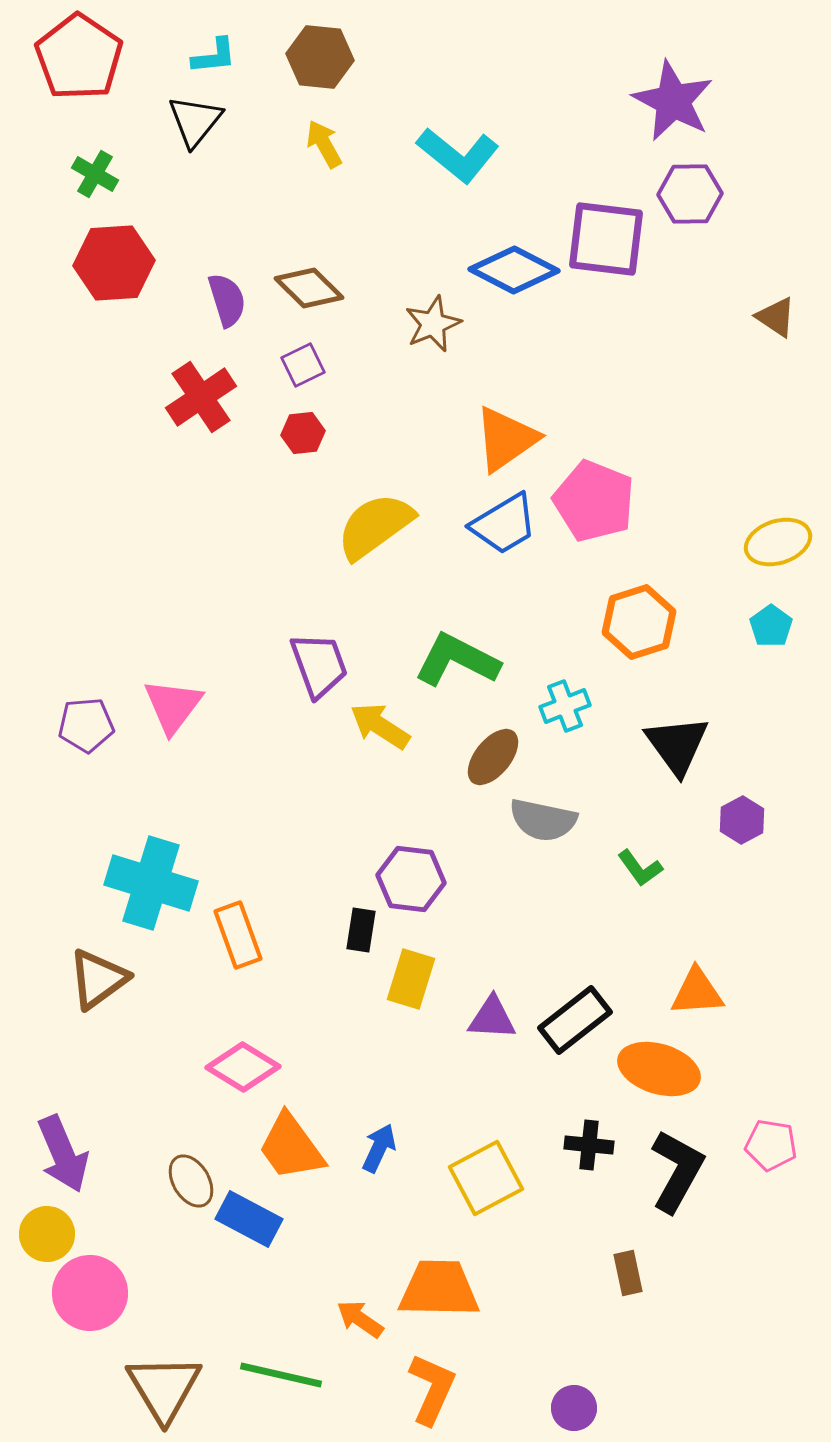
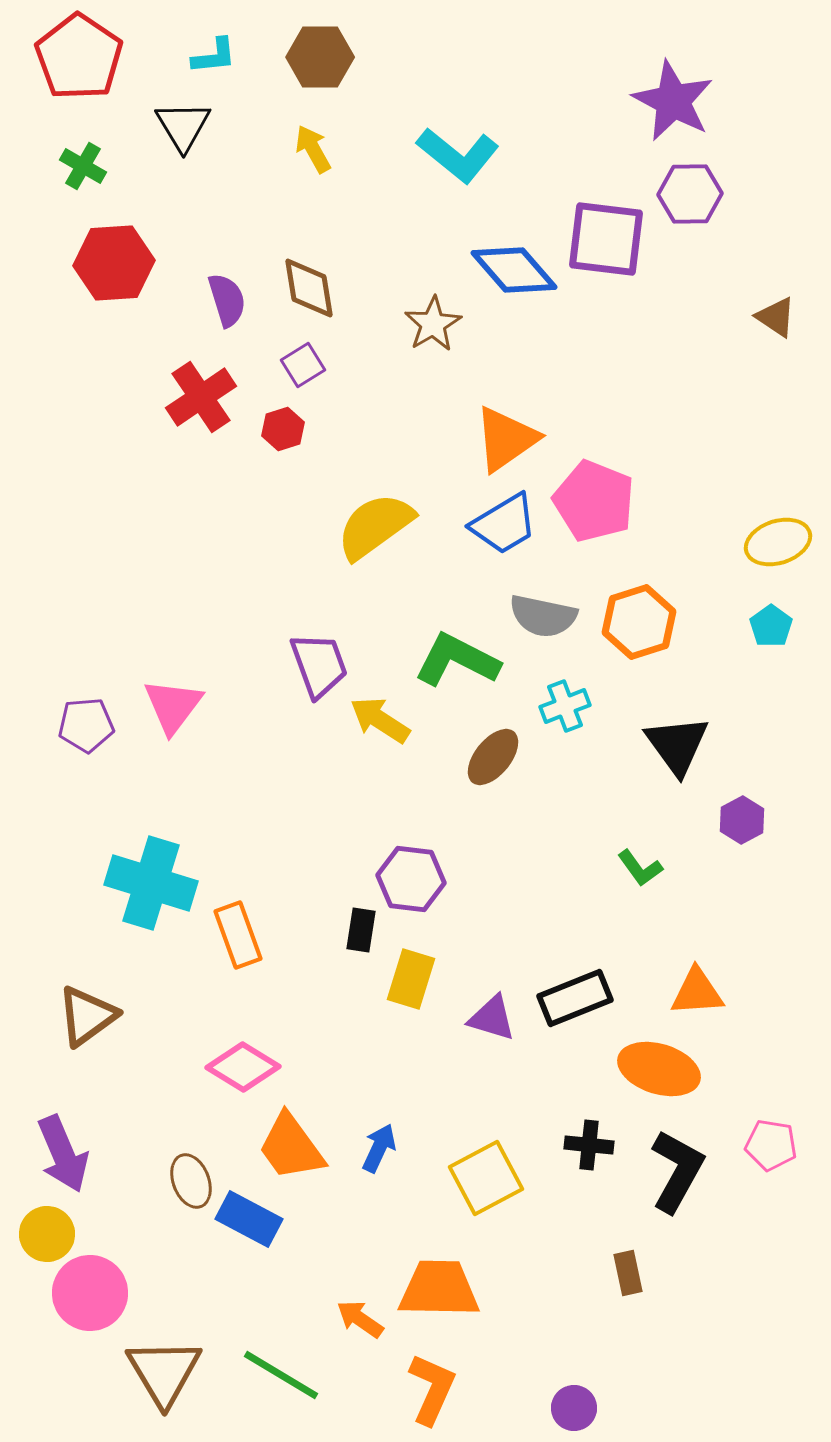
brown hexagon at (320, 57): rotated 6 degrees counterclockwise
black triangle at (195, 121): moved 12 px left, 5 px down; rotated 10 degrees counterclockwise
yellow arrow at (324, 144): moved 11 px left, 5 px down
green cross at (95, 174): moved 12 px left, 8 px up
blue diamond at (514, 270): rotated 22 degrees clockwise
brown diamond at (309, 288): rotated 36 degrees clockwise
brown star at (433, 324): rotated 8 degrees counterclockwise
purple square at (303, 365): rotated 6 degrees counterclockwise
red hexagon at (303, 433): moved 20 px left, 4 px up; rotated 12 degrees counterclockwise
yellow arrow at (380, 726): moved 6 px up
gray semicircle at (543, 820): moved 204 px up
brown triangle at (98, 979): moved 11 px left, 37 px down
purple triangle at (492, 1018): rotated 14 degrees clockwise
black rectangle at (575, 1020): moved 22 px up; rotated 16 degrees clockwise
brown ellipse at (191, 1181): rotated 10 degrees clockwise
green line at (281, 1375): rotated 18 degrees clockwise
brown triangle at (164, 1388): moved 16 px up
